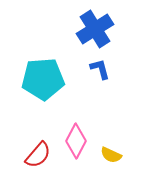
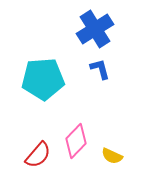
pink diamond: rotated 16 degrees clockwise
yellow semicircle: moved 1 px right, 1 px down
